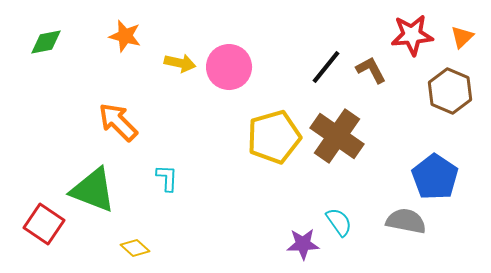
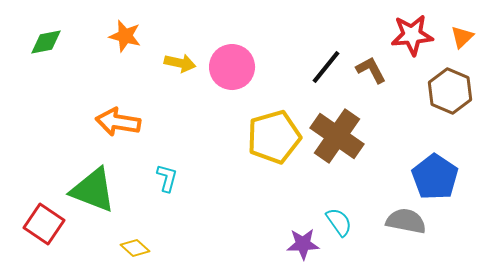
pink circle: moved 3 px right
orange arrow: rotated 36 degrees counterclockwise
cyan L-shape: rotated 12 degrees clockwise
